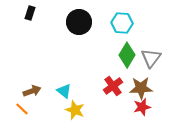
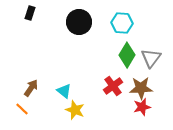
brown arrow: moved 1 px left, 3 px up; rotated 36 degrees counterclockwise
